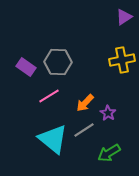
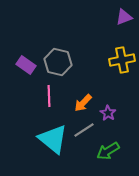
purple triangle: rotated 12 degrees clockwise
gray hexagon: rotated 12 degrees clockwise
purple rectangle: moved 2 px up
pink line: rotated 60 degrees counterclockwise
orange arrow: moved 2 px left
green arrow: moved 1 px left, 2 px up
